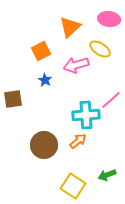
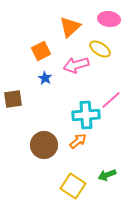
blue star: moved 2 px up
